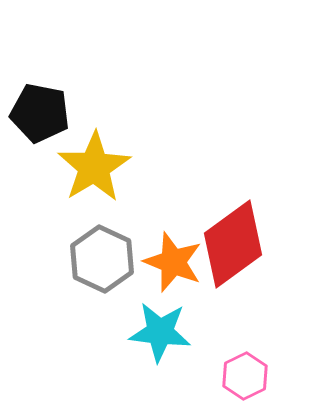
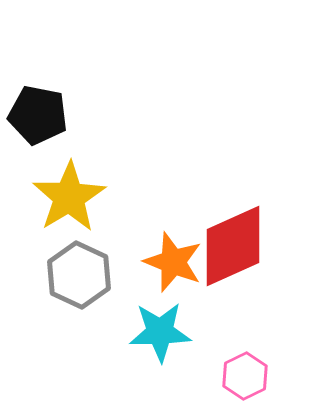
black pentagon: moved 2 px left, 2 px down
yellow star: moved 25 px left, 30 px down
red diamond: moved 2 px down; rotated 12 degrees clockwise
gray hexagon: moved 23 px left, 16 px down
cyan star: rotated 8 degrees counterclockwise
